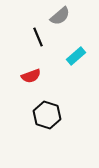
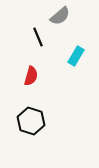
cyan rectangle: rotated 18 degrees counterclockwise
red semicircle: rotated 54 degrees counterclockwise
black hexagon: moved 16 px left, 6 px down
